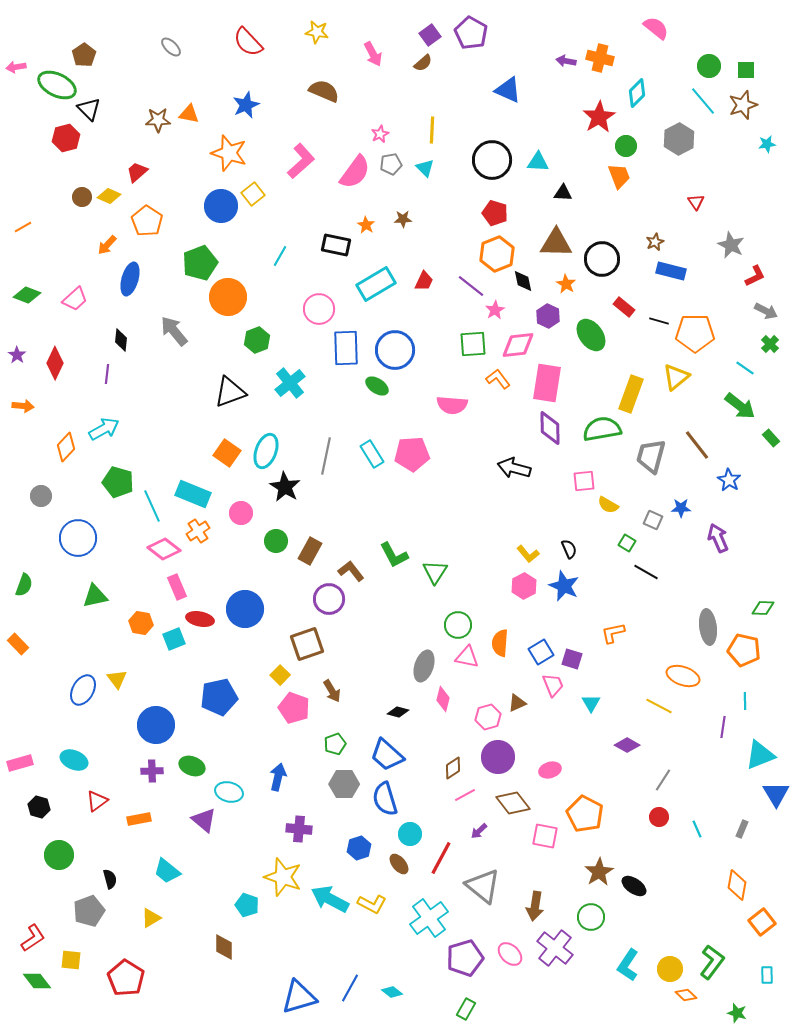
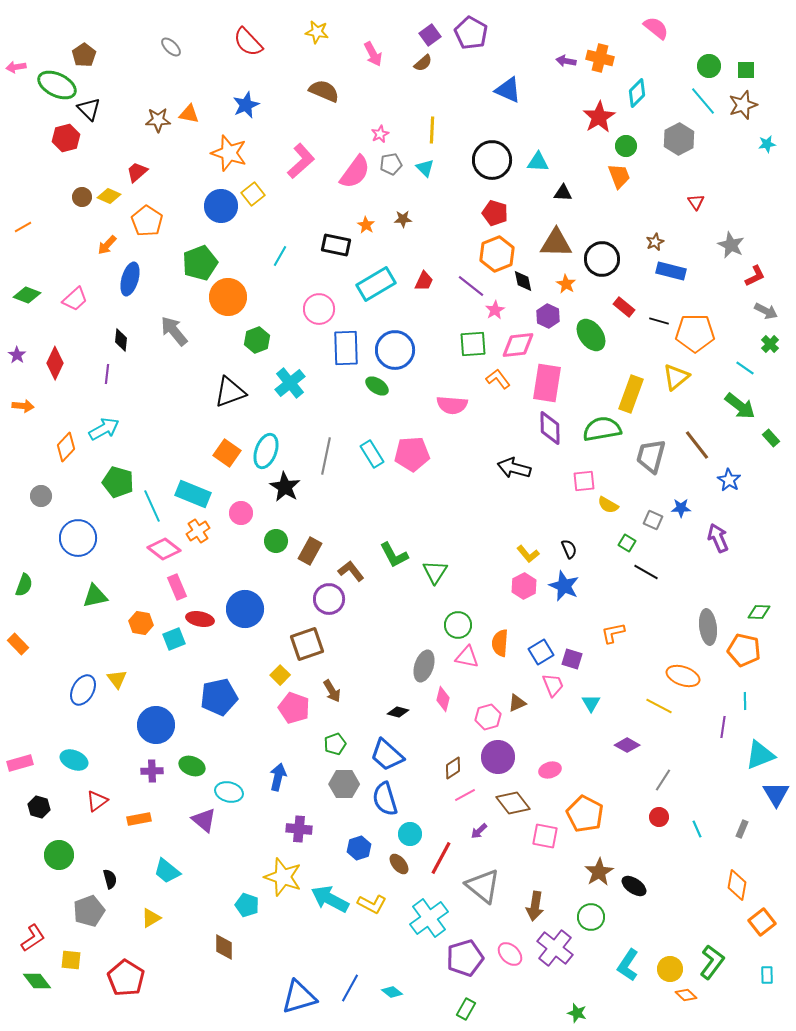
green diamond at (763, 608): moved 4 px left, 4 px down
green star at (737, 1013): moved 160 px left
